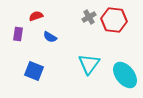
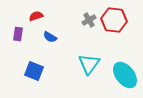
gray cross: moved 3 px down
